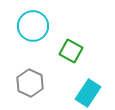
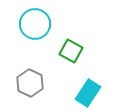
cyan circle: moved 2 px right, 2 px up
